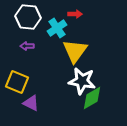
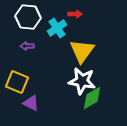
yellow triangle: moved 7 px right
